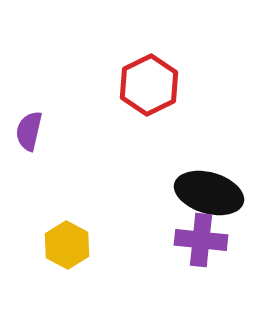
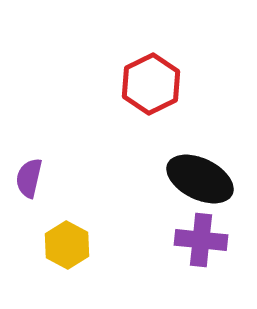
red hexagon: moved 2 px right, 1 px up
purple semicircle: moved 47 px down
black ellipse: moved 9 px left, 14 px up; rotated 10 degrees clockwise
